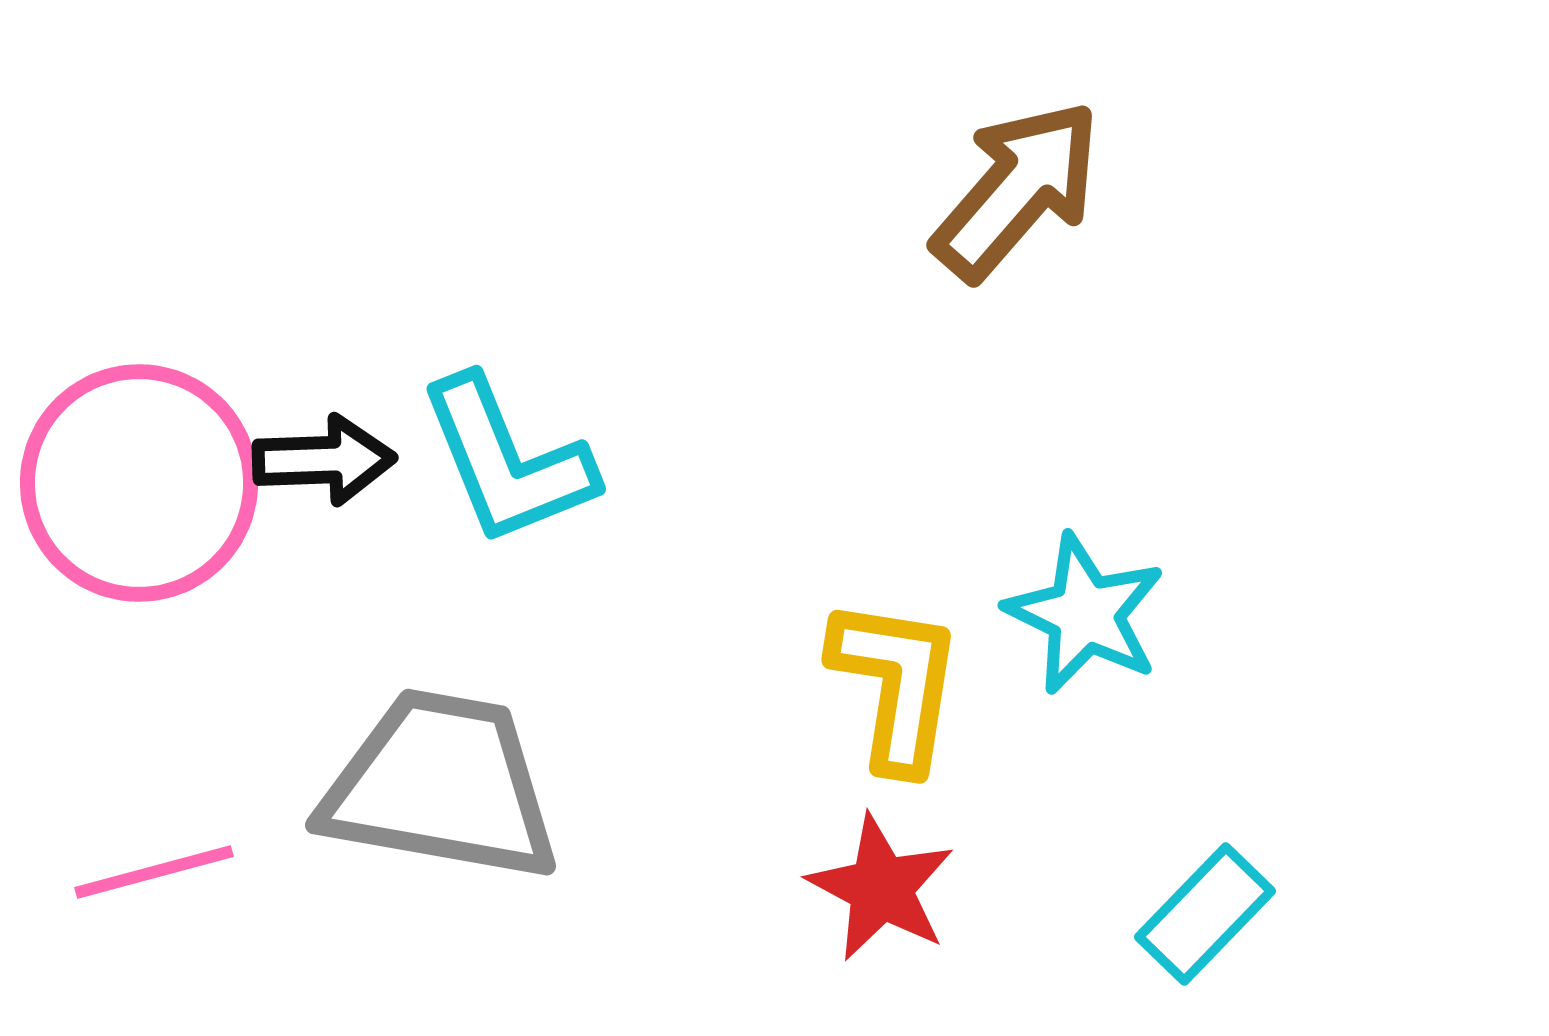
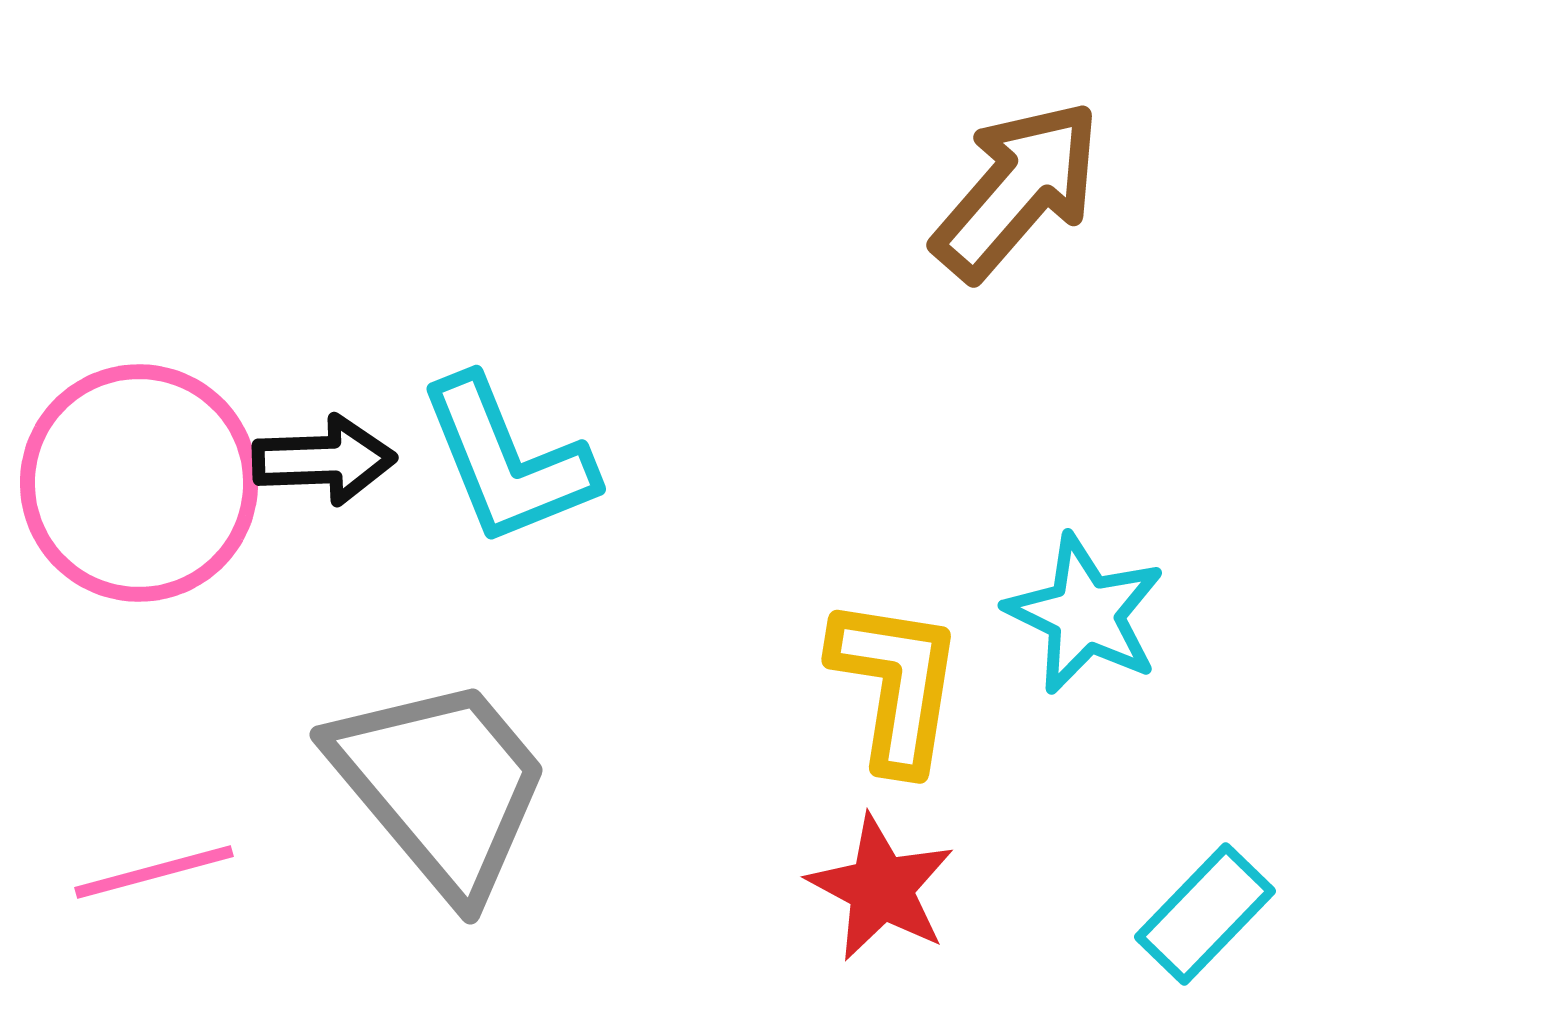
gray trapezoid: rotated 40 degrees clockwise
